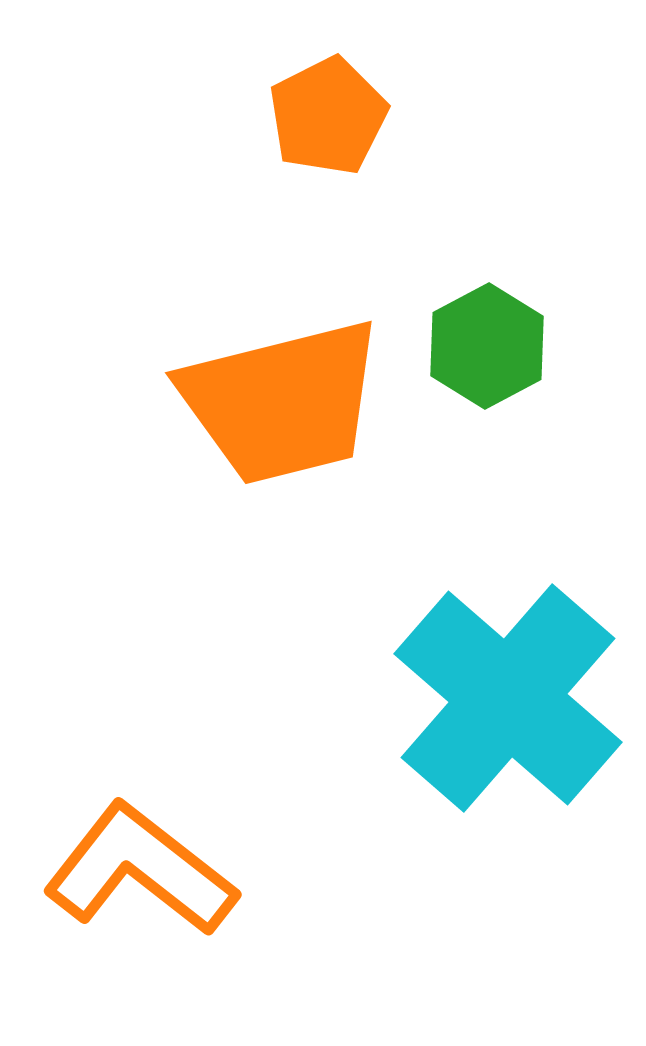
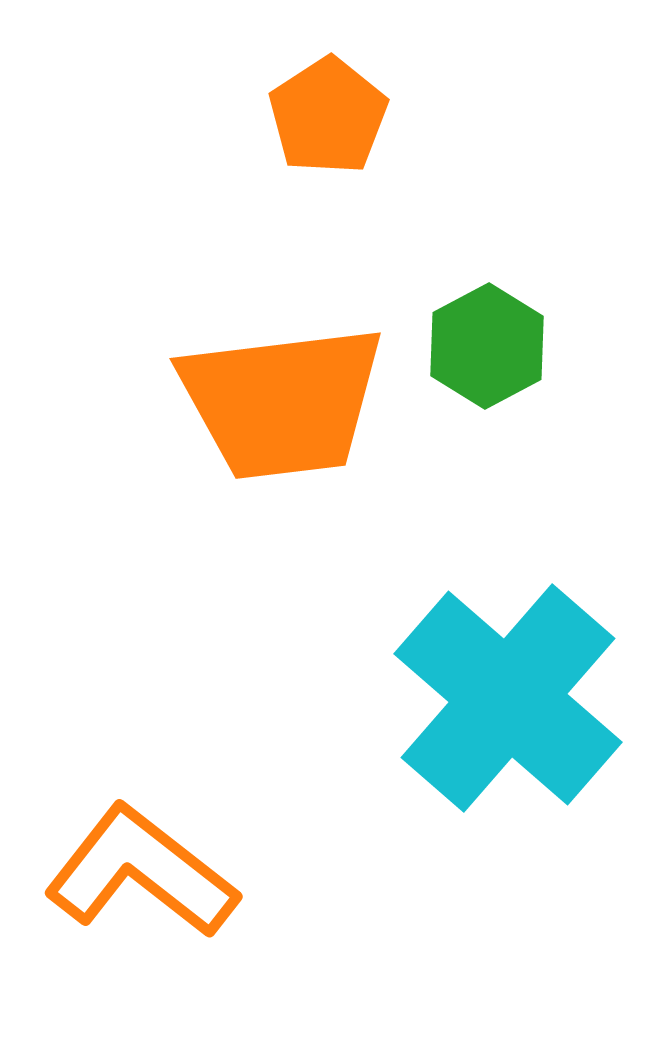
orange pentagon: rotated 6 degrees counterclockwise
orange trapezoid: rotated 7 degrees clockwise
orange L-shape: moved 1 px right, 2 px down
